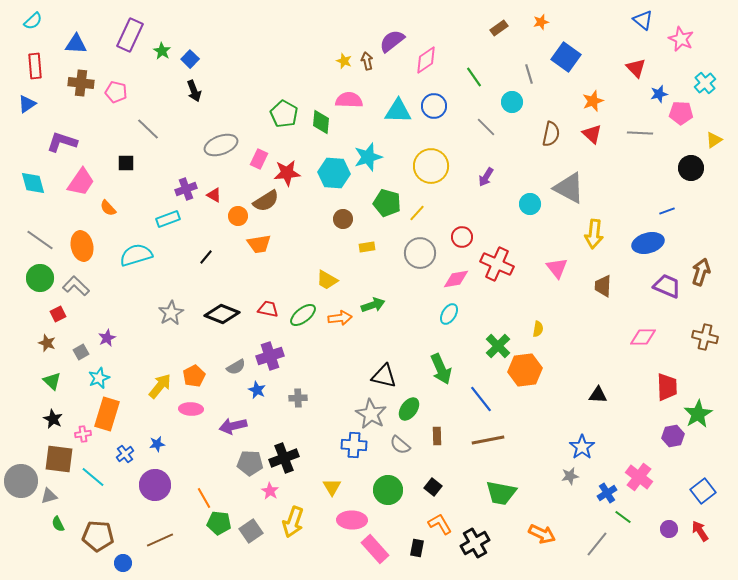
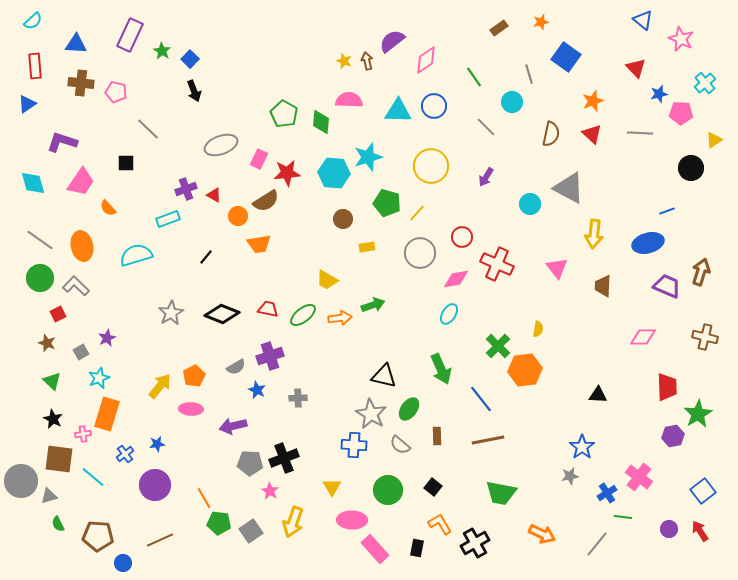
green line at (623, 517): rotated 30 degrees counterclockwise
